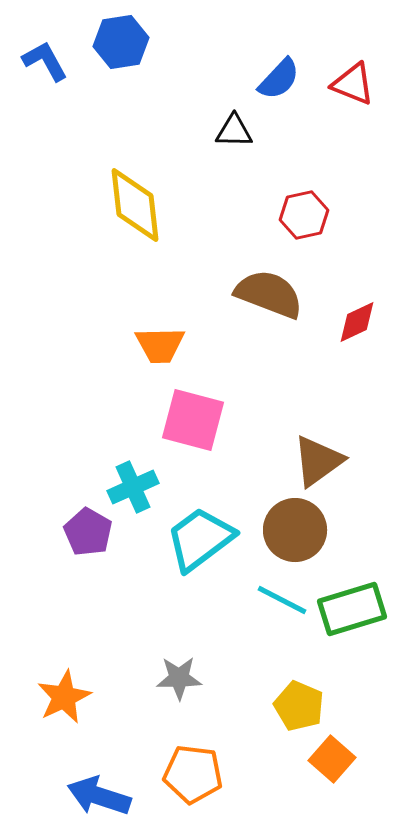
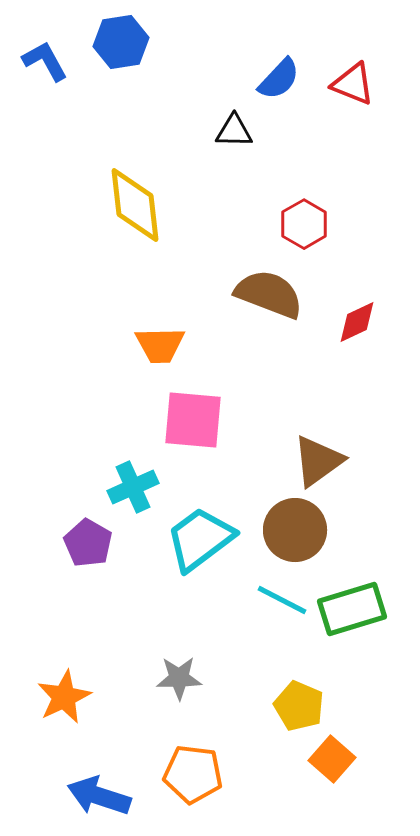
red hexagon: moved 9 px down; rotated 18 degrees counterclockwise
pink square: rotated 10 degrees counterclockwise
purple pentagon: moved 11 px down
